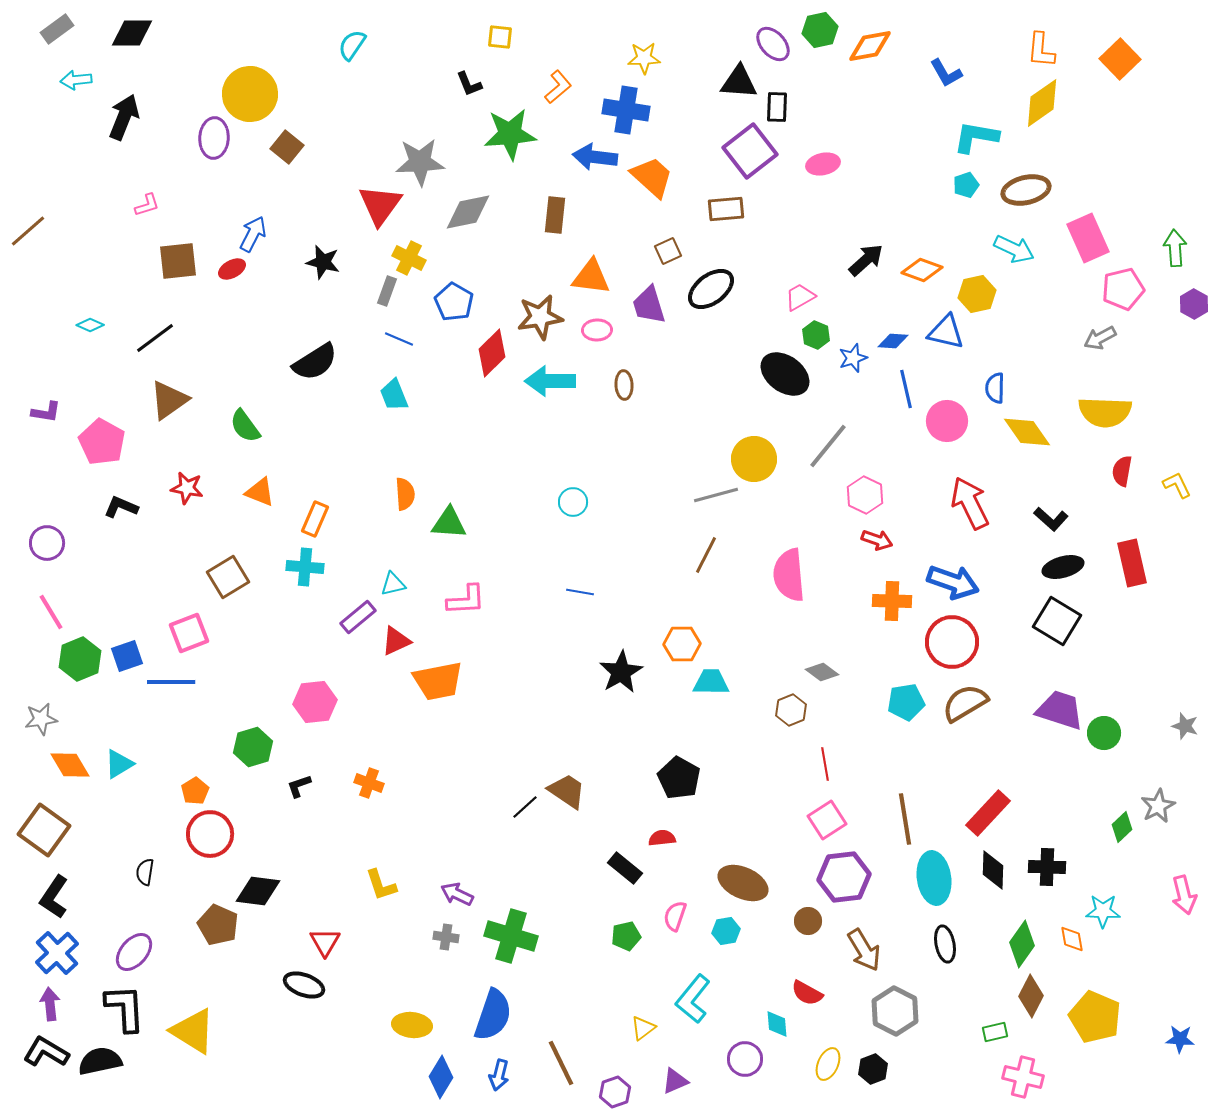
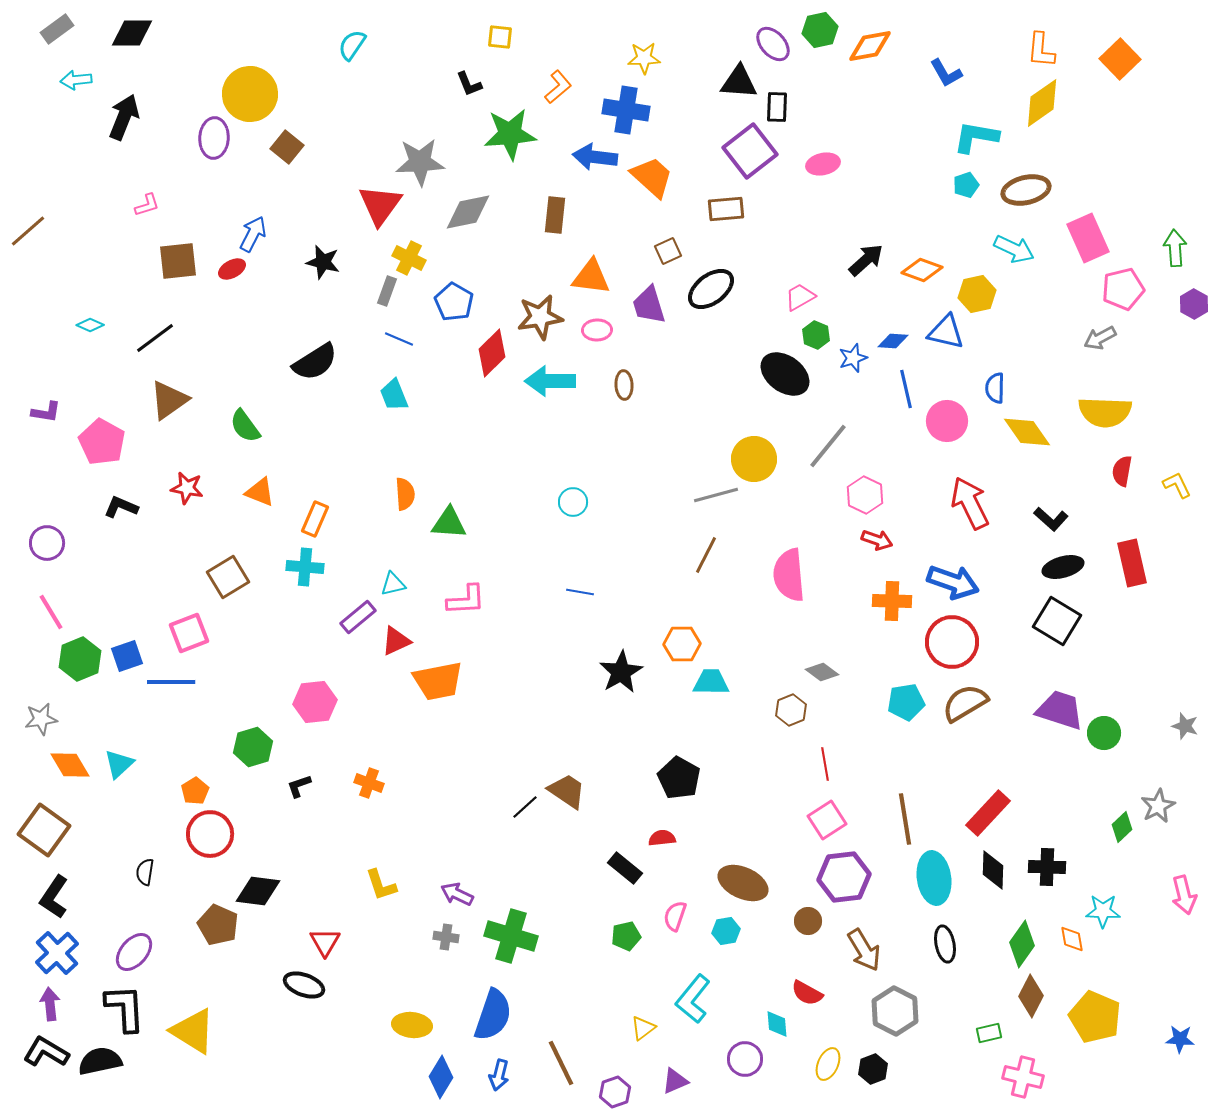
cyan triangle at (119, 764): rotated 12 degrees counterclockwise
green rectangle at (995, 1032): moved 6 px left, 1 px down
